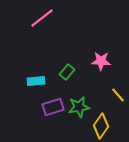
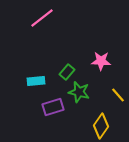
green star: moved 15 px up; rotated 25 degrees clockwise
